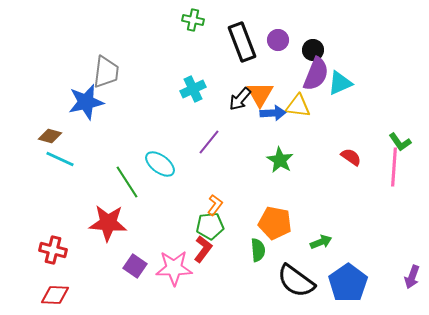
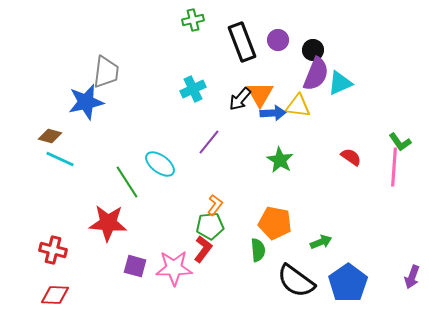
green cross: rotated 25 degrees counterclockwise
purple square: rotated 20 degrees counterclockwise
